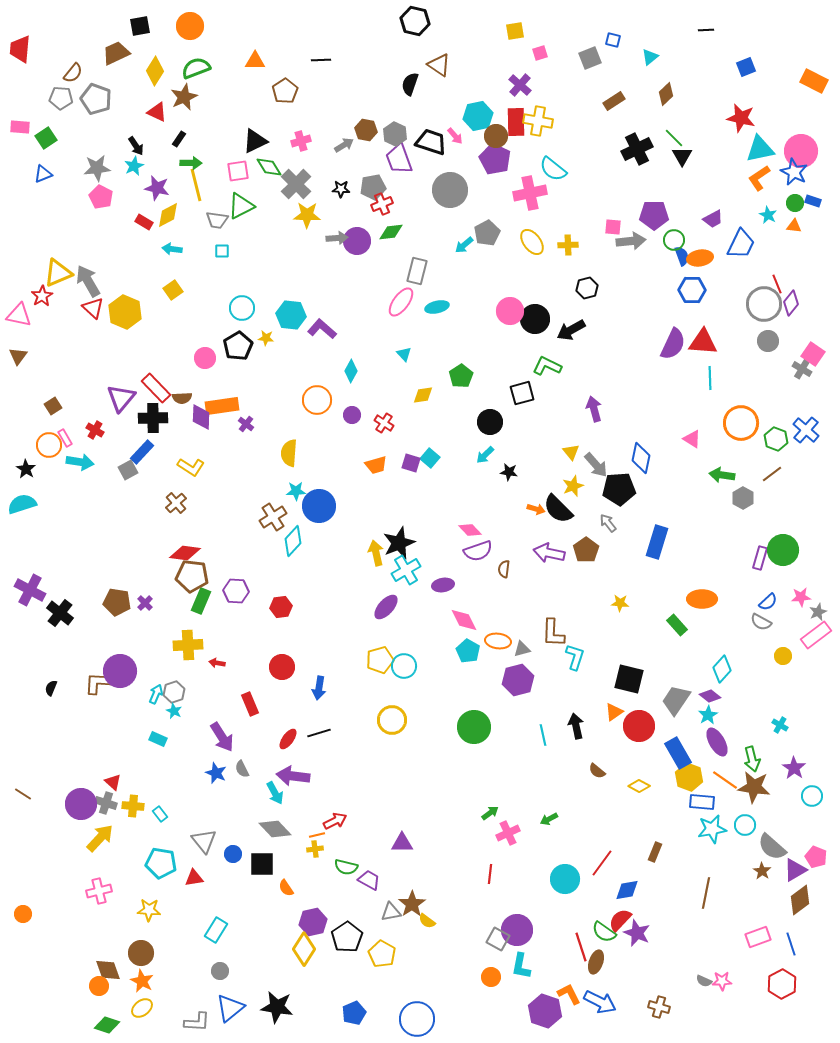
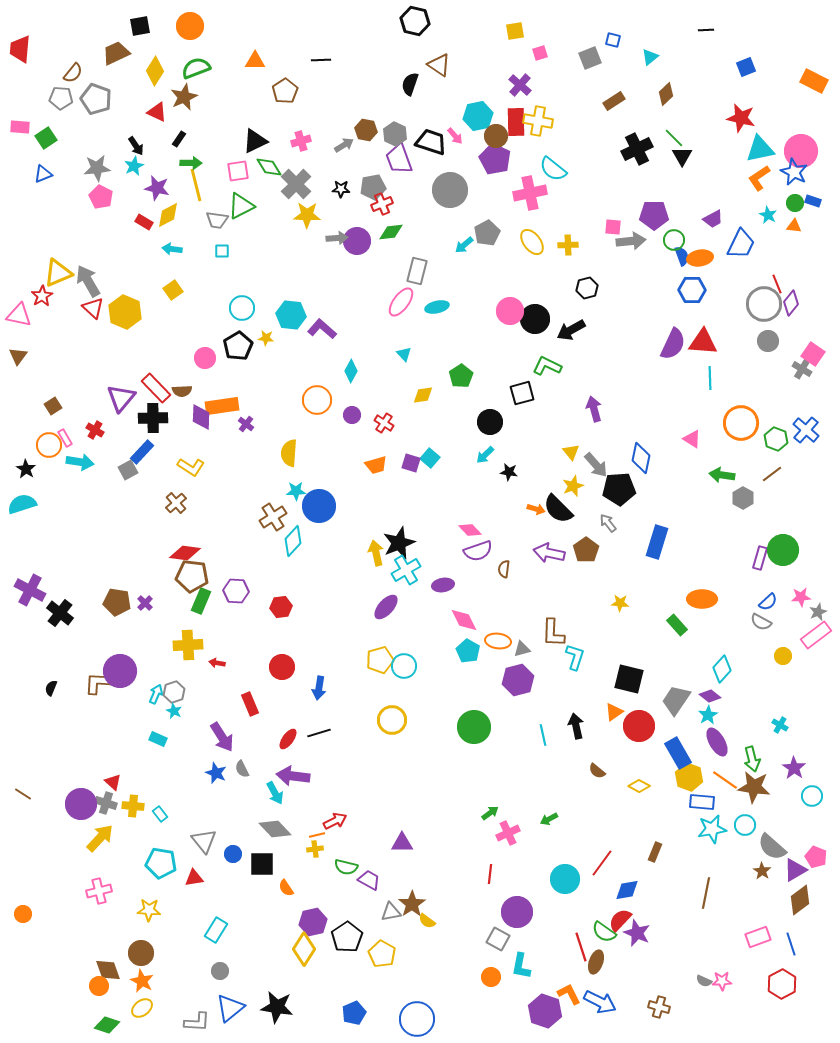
brown semicircle at (182, 398): moved 7 px up
purple circle at (517, 930): moved 18 px up
